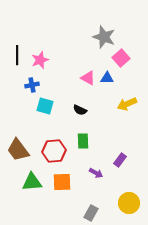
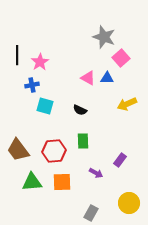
pink star: moved 2 px down; rotated 12 degrees counterclockwise
